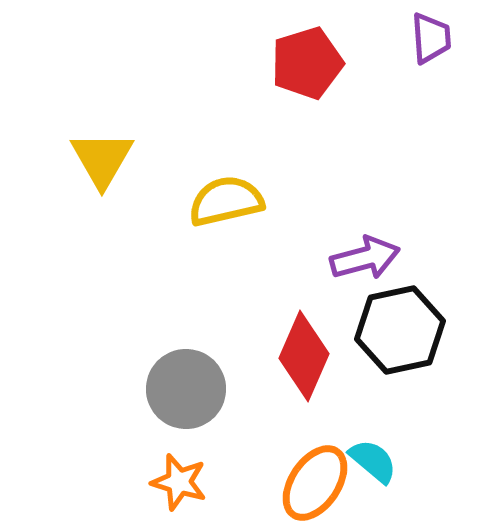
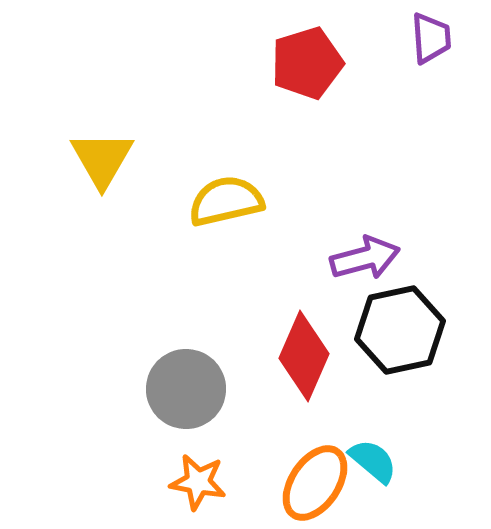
orange star: moved 19 px right; rotated 6 degrees counterclockwise
